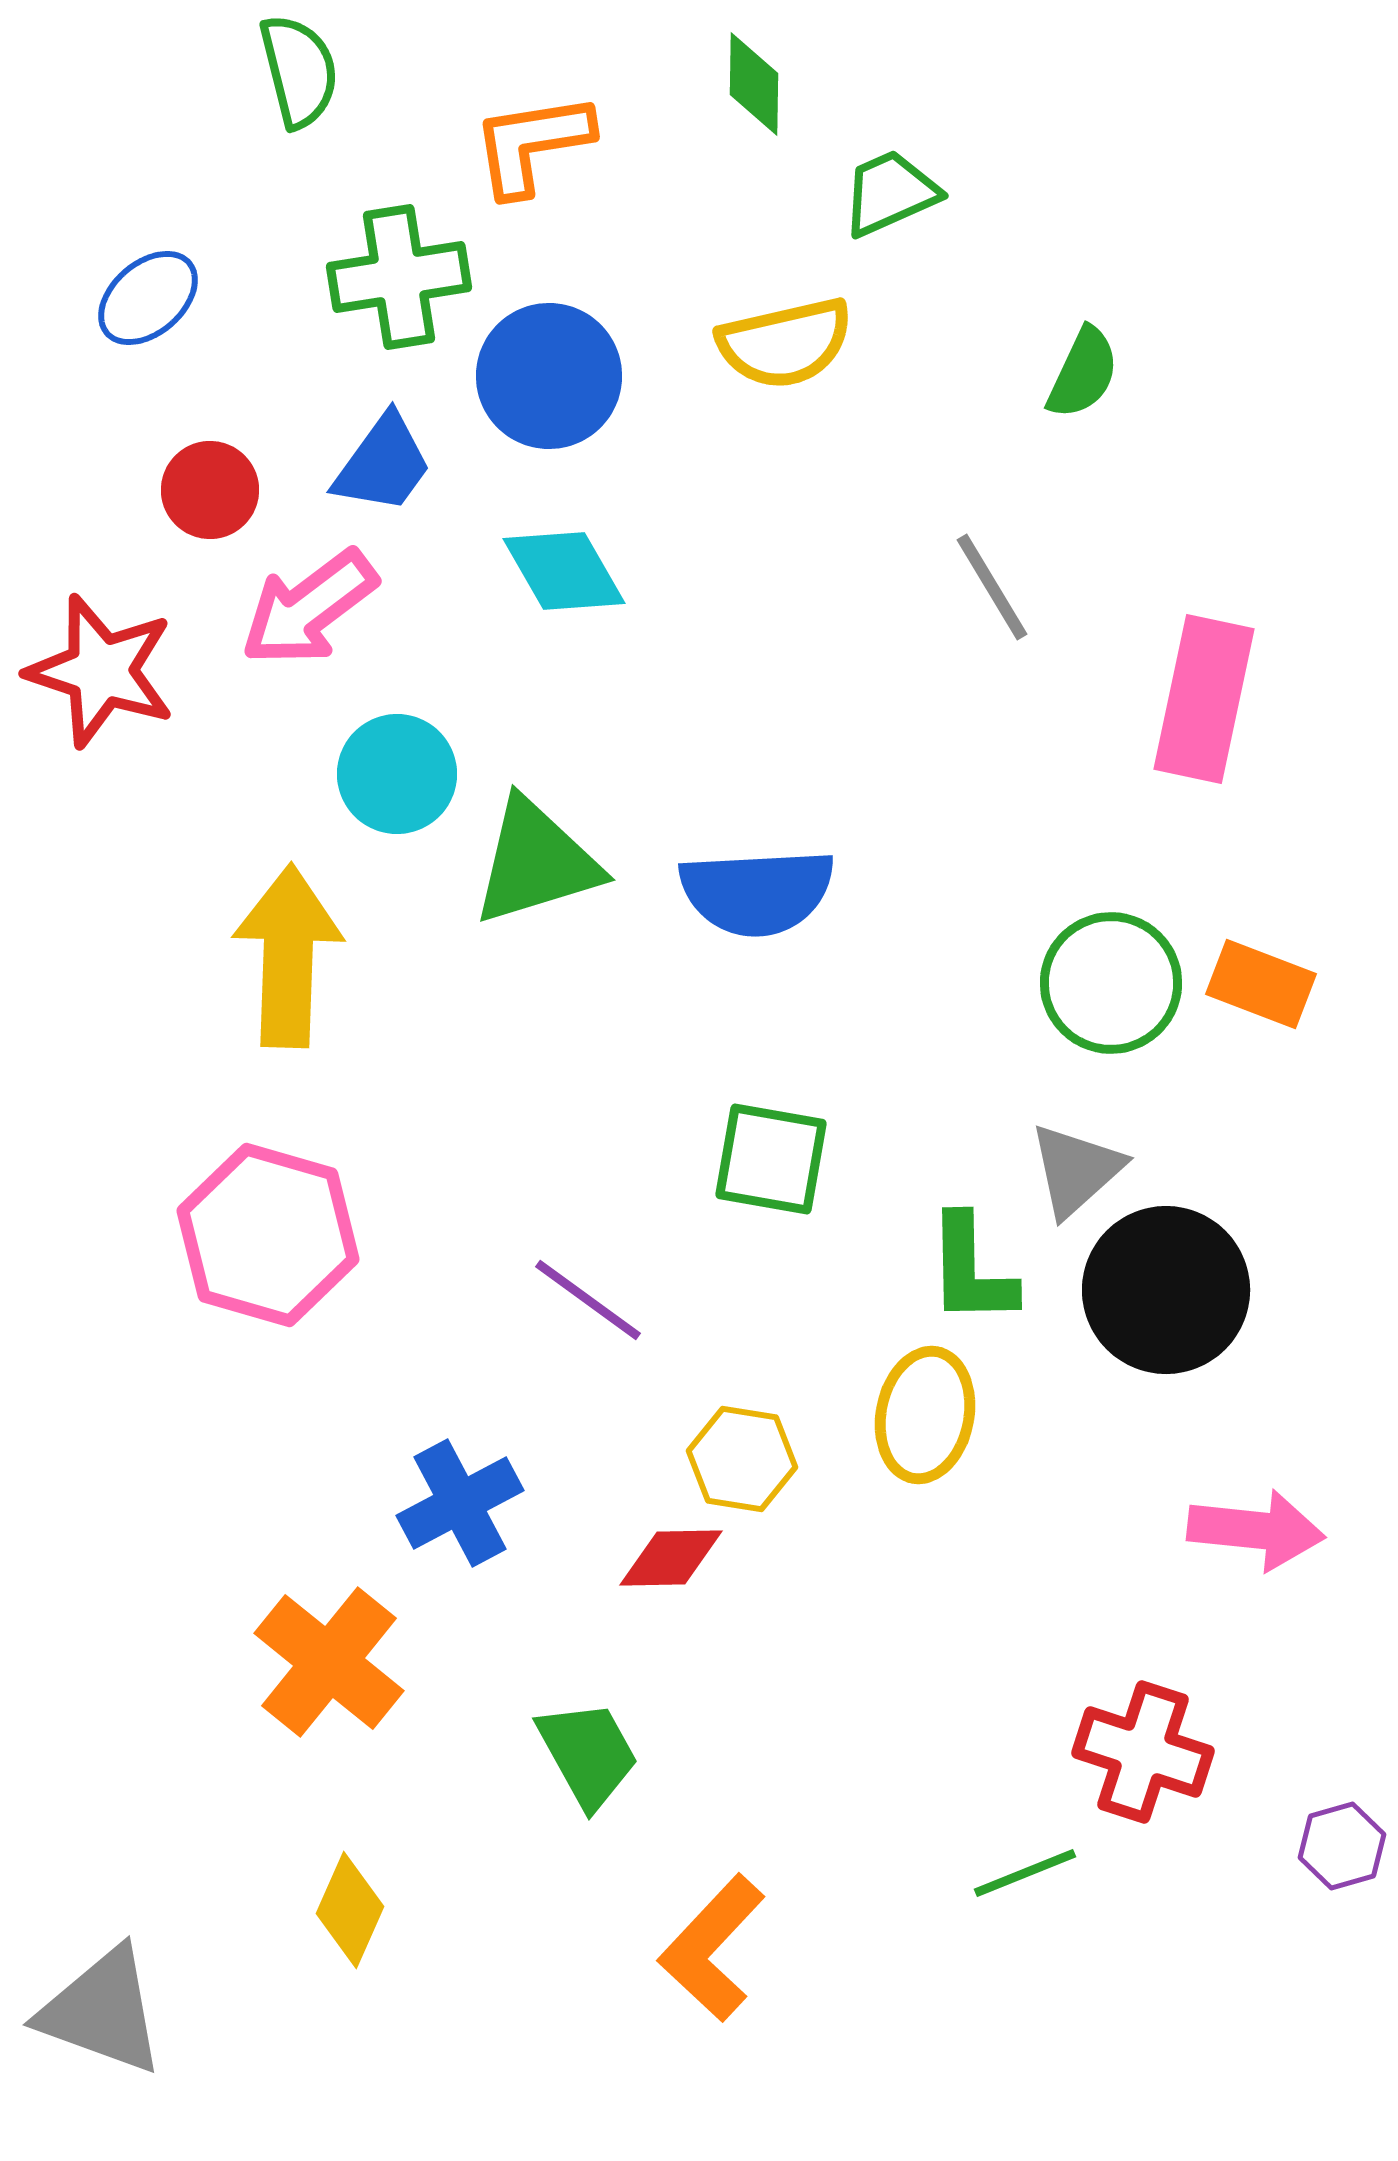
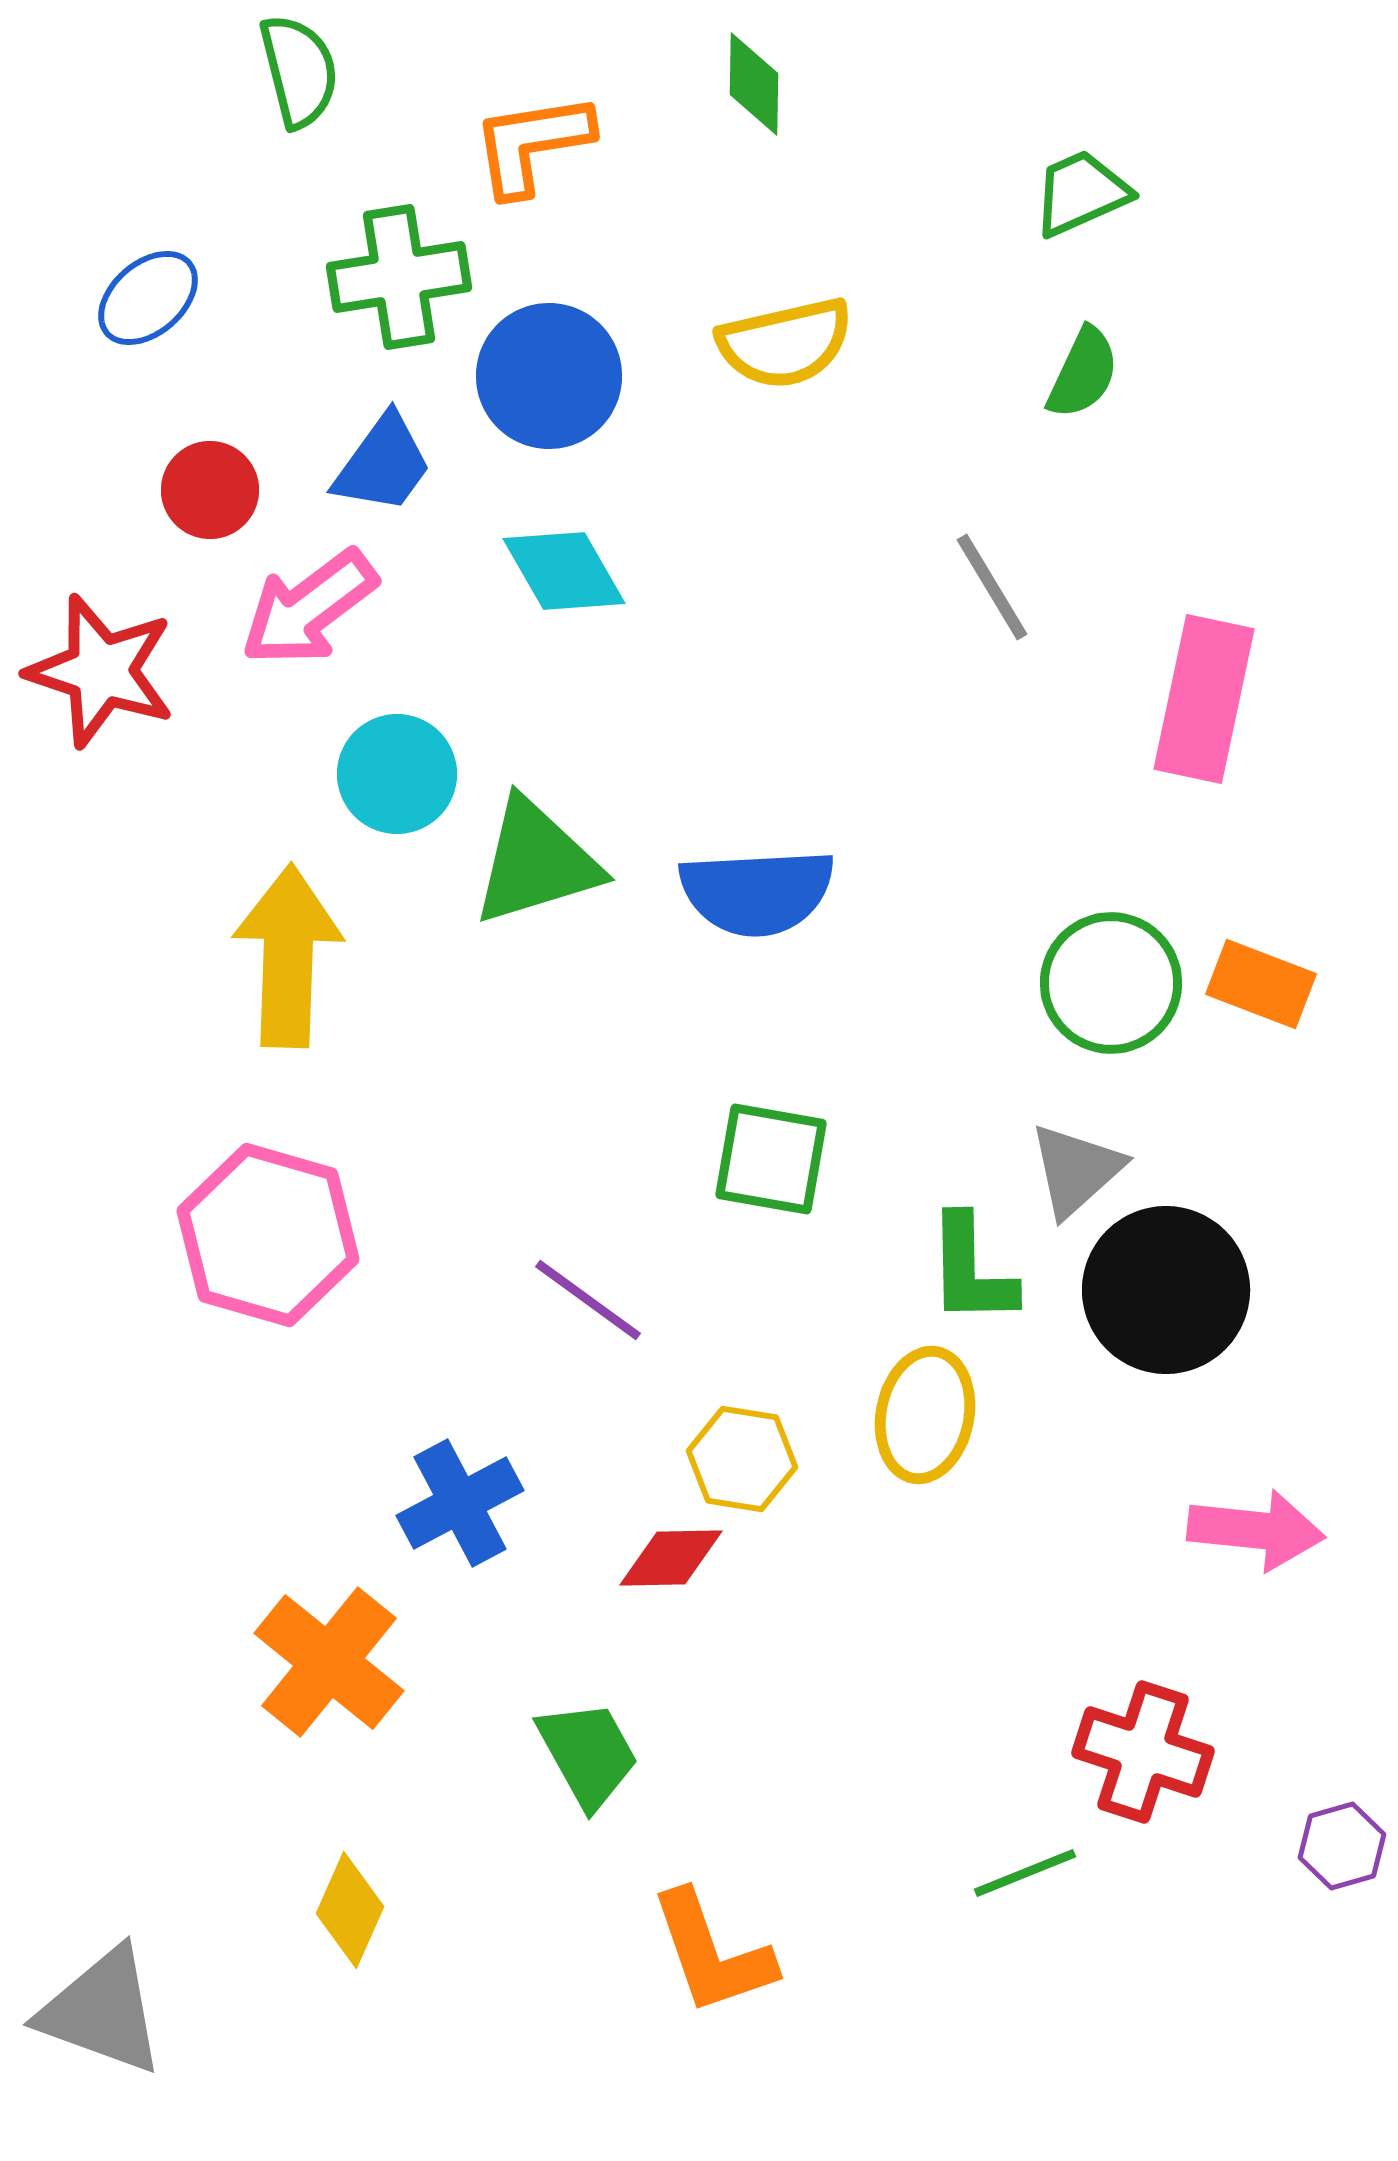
green trapezoid at (890, 193): moved 191 px right
orange L-shape at (712, 1948): moved 5 px down; rotated 62 degrees counterclockwise
